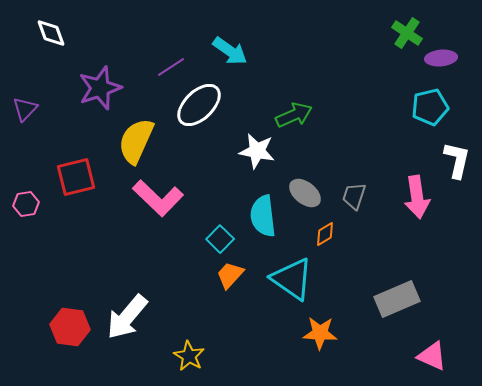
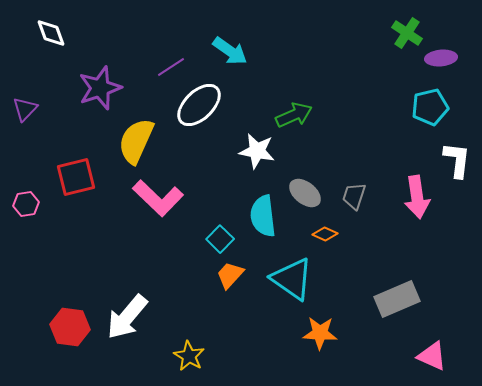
white L-shape: rotated 6 degrees counterclockwise
orange diamond: rotated 55 degrees clockwise
